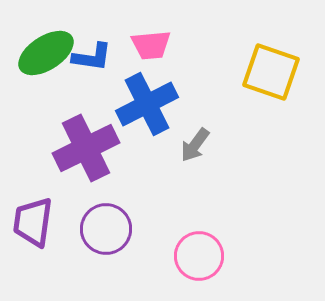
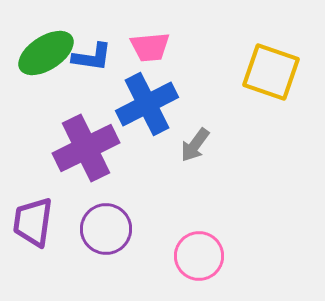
pink trapezoid: moved 1 px left, 2 px down
